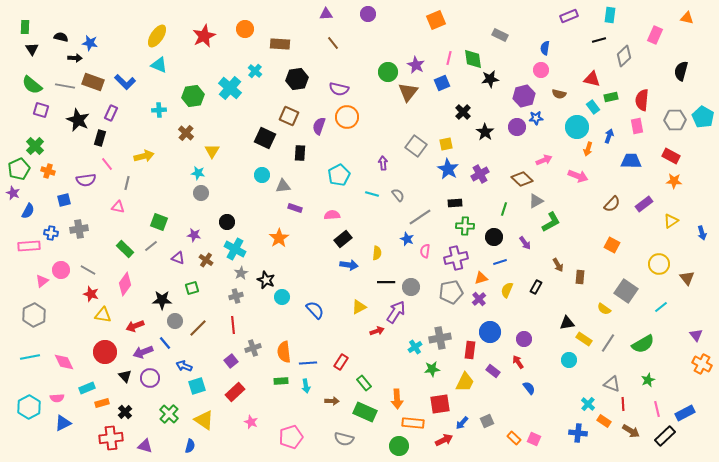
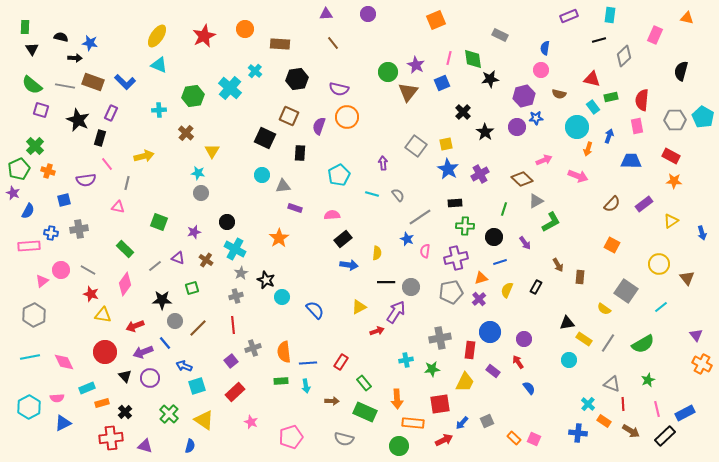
purple star at (194, 235): moved 3 px up; rotated 24 degrees counterclockwise
gray line at (151, 246): moved 4 px right, 20 px down
cyan cross at (415, 347): moved 9 px left, 13 px down; rotated 24 degrees clockwise
